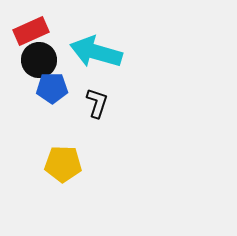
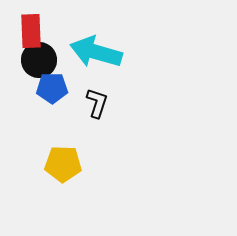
red rectangle: rotated 68 degrees counterclockwise
